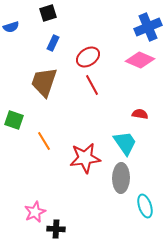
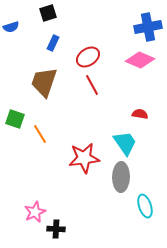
blue cross: rotated 12 degrees clockwise
green square: moved 1 px right, 1 px up
orange line: moved 4 px left, 7 px up
red star: moved 1 px left
gray ellipse: moved 1 px up
